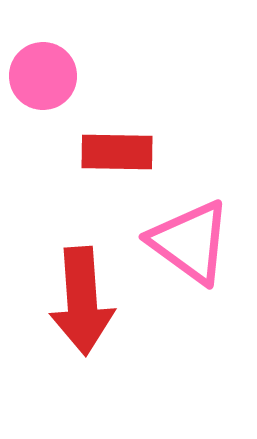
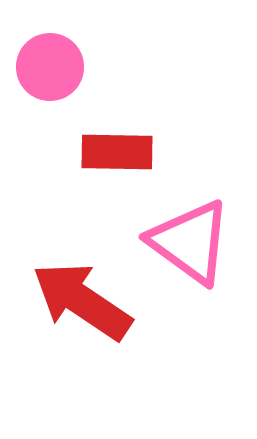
pink circle: moved 7 px right, 9 px up
red arrow: rotated 128 degrees clockwise
